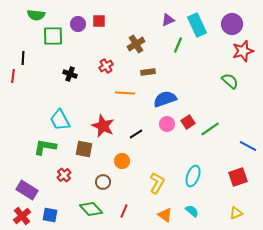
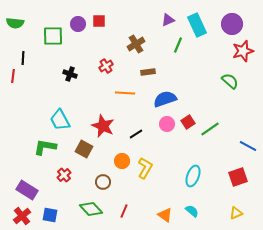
green semicircle at (36, 15): moved 21 px left, 8 px down
brown square at (84, 149): rotated 18 degrees clockwise
yellow L-shape at (157, 183): moved 12 px left, 15 px up
